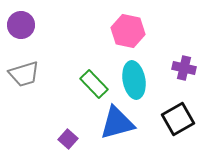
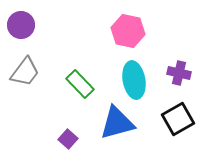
purple cross: moved 5 px left, 5 px down
gray trapezoid: moved 1 px right, 2 px up; rotated 36 degrees counterclockwise
green rectangle: moved 14 px left
